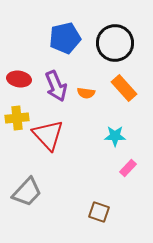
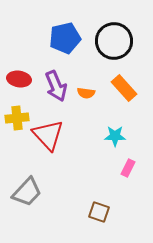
black circle: moved 1 px left, 2 px up
pink rectangle: rotated 18 degrees counterclockwise
